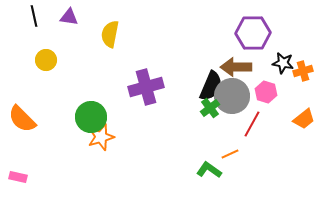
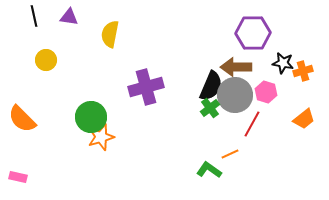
gray circle: moved 3 px right, 1 px up
